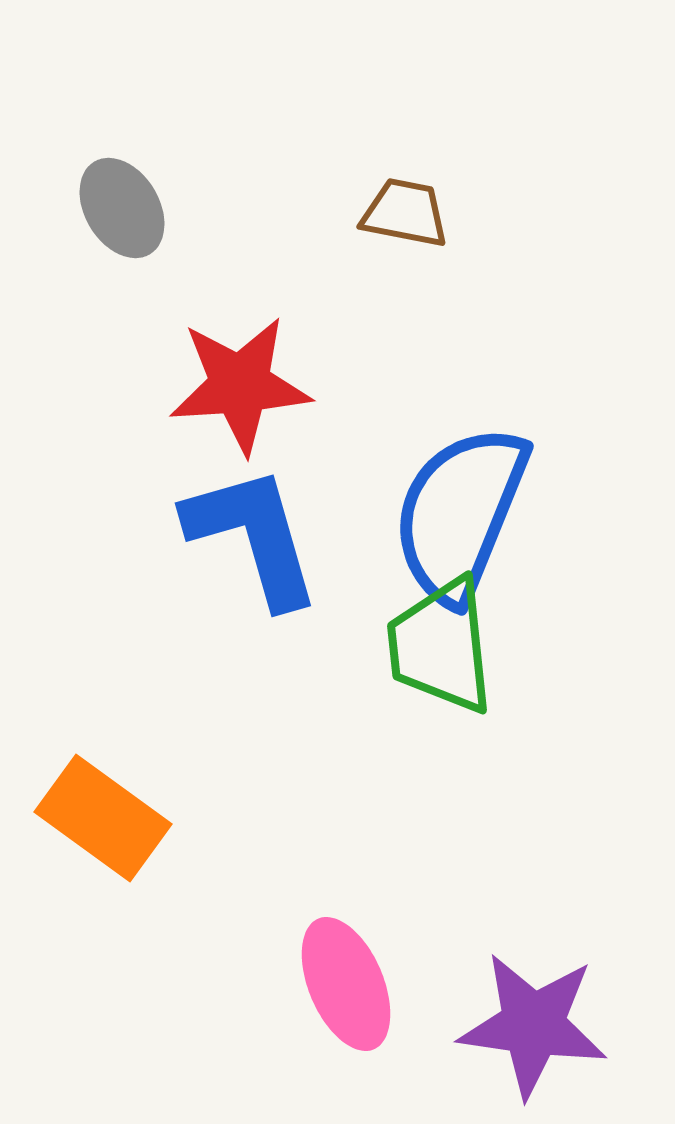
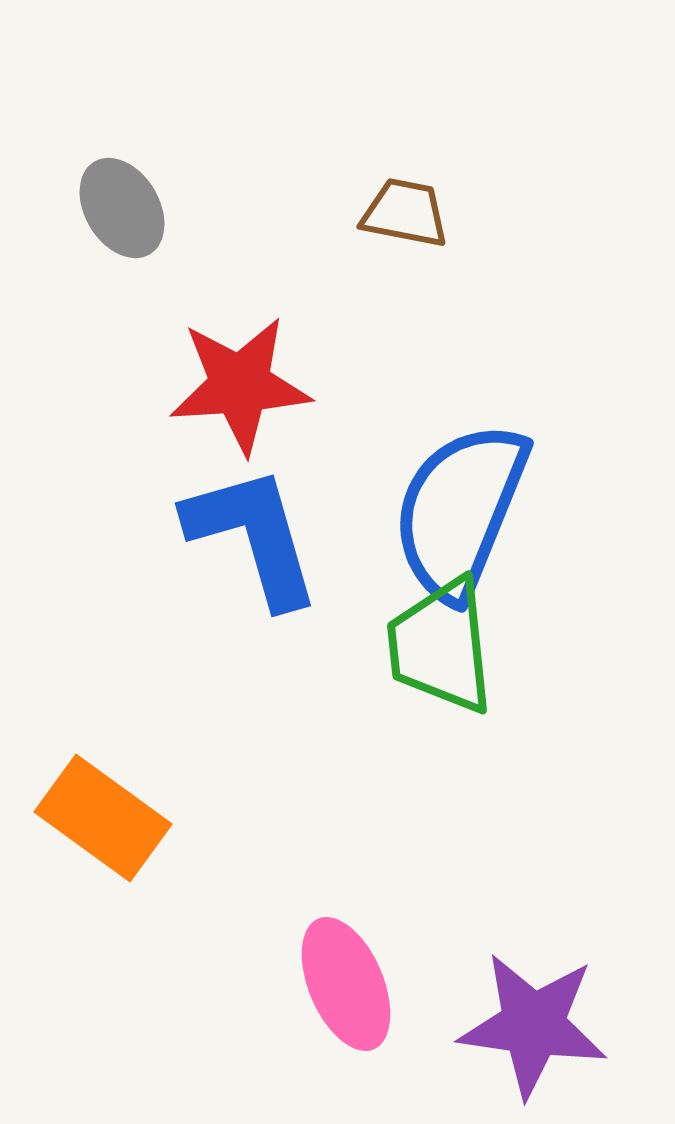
blue semicircle: moved 3 px up
